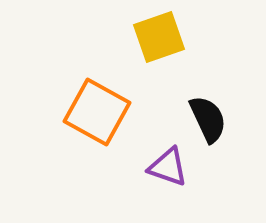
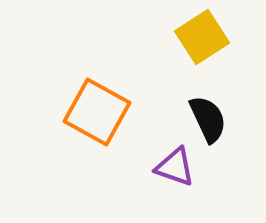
yellow square: moved 43 px right; rotated 14 degrees counterclockwise
purple triangle: moved 7 px right
